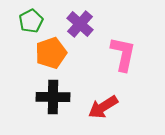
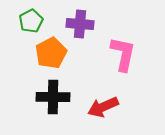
purple cross: rotated 36 degrees counterclockwise
orange pentagon: rotated 8 degrees counterclockwise
red arrow: rotated 8 degrees clockwise
